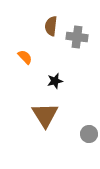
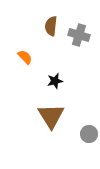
gray cross: moved 2 px right, 2 px up; rotated 10 degrees clockwise
brown triangle: moved 6 px right, 1 px down
